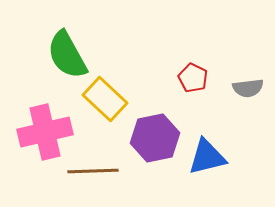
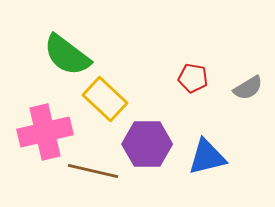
green semicircle: rotated 24 degrees counterclockwise
red pentagon: rotated 16 degrees counterclockwise
gray semicircle: rotated 24 degrees counterclockwise
purple hexagon: moved 8 px left, 6 px down; rotated 12 degrees clockwise
brown line: rotated 15 degrees clockwise
